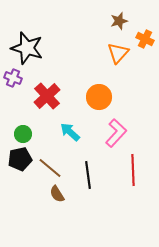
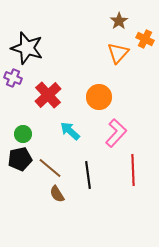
brown star: rotated 18 degrees counterclockwise
red cross: moved 1 px right, 1 px up
cyan arrow: moved 1 px up
